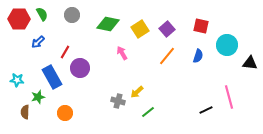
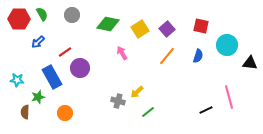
red line: rotated 24 degrees clockwise
